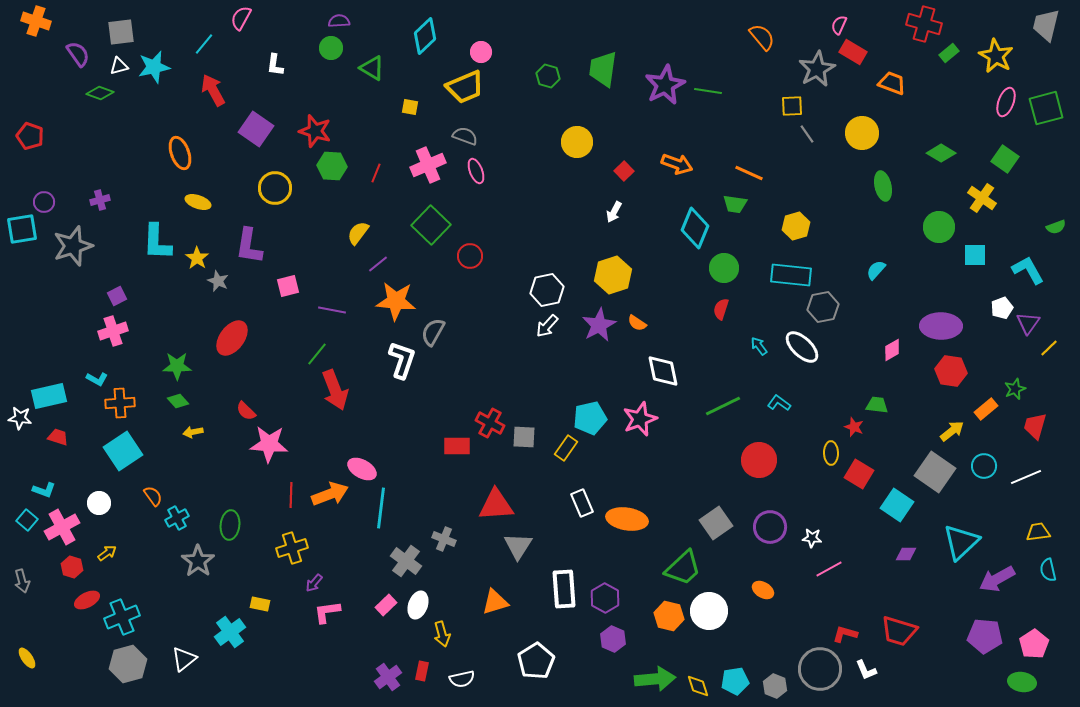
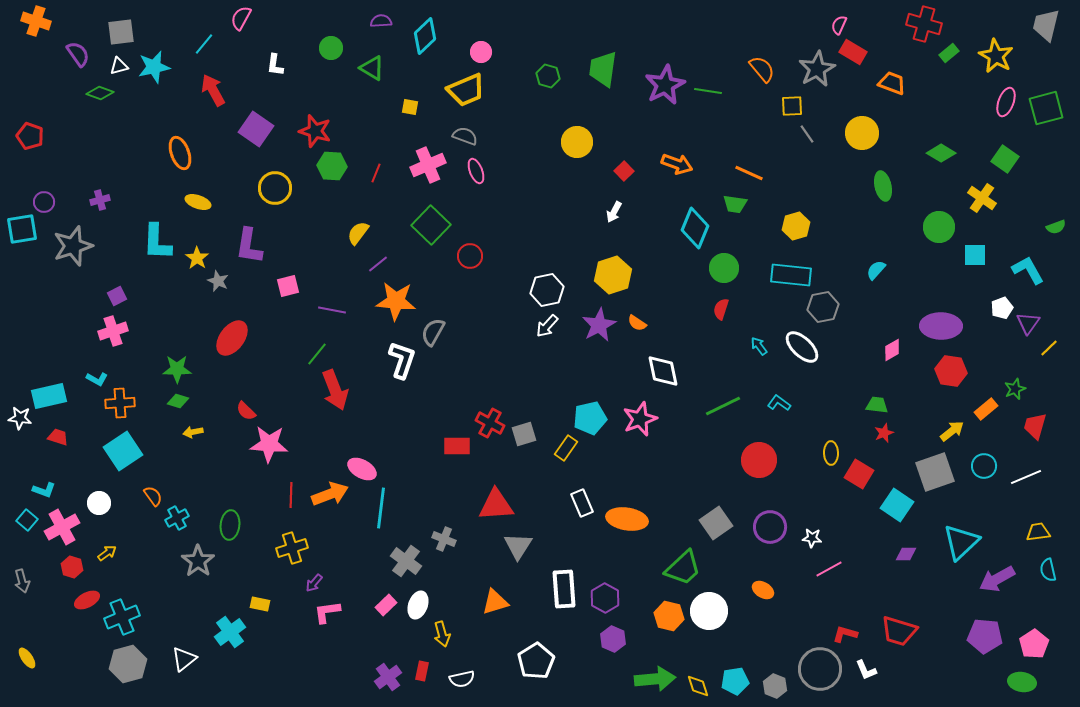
purple semicircle at (339, 21): moved 42 px right
orange semicircle at (762, 37): moved 32 px down
yellow trapezoid at (465, 87): moved 1 px right, 3 px down
green star at (177, 366): moved 3 px down
green diamond at (178, 401): rotated 30 degrees counterclockwise
red star at (854, 427): moved 30 px right, 6 px down; rotated 30 degrees clockwise
gray square at (524, 437): moved 3 px up; rotated 20 degrees counterclockwise
gray square at (935, 472): rotated 36 degrees clockwise
